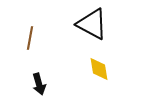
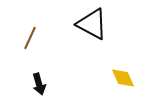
brown line: rotated 15 degrees clockwise
yellow diamond: moved 24 px right, 9 px down; rotated 15 degrees counterclockwise
